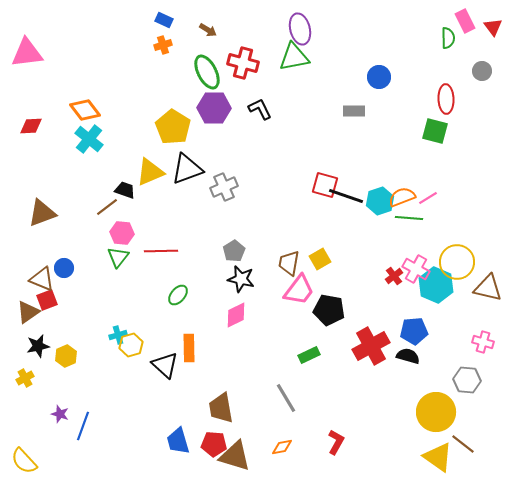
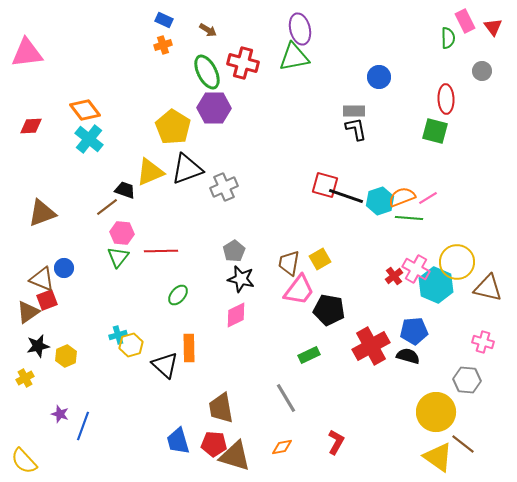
black L-shape at (260, 109): moved 96 px right, 20 px down; rotated 15 degrees clockwise
